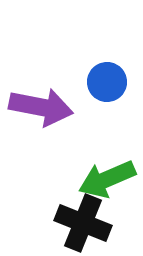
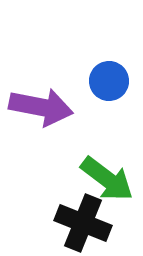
blue circle: moved 2 px right, 1 px up
green arrow: rotated 120 degrees counterclockwise
